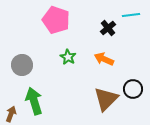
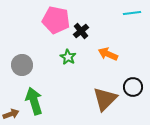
cyan line: moved 1 px right, 2 px up
pink pentagon: rotated 8 degrees counterclockwise
black cross: moved 27 px left, 3 px down
orange arrow: moved 4 px right, 5 px up
black circle: moved 2 px up
brown triangle: moved 1 px left
brown arrow: rotated 49 degrees clockwise
